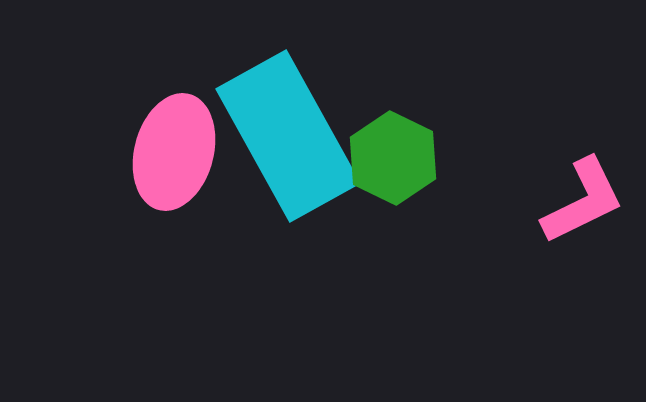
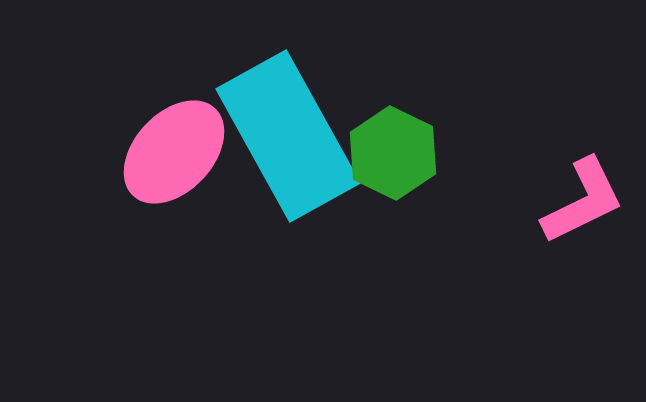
pink ellipse: rotated 28 degrees clockwise
green hexagon: moved 5 px up
